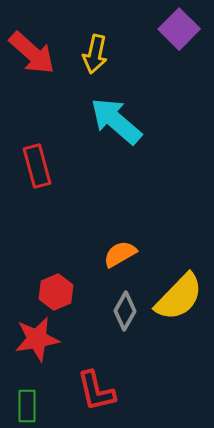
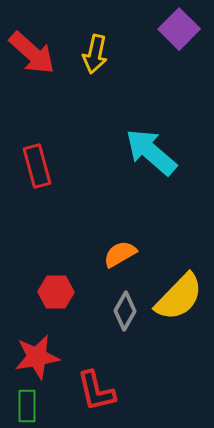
cyan arrow: moved 35 px right, 31 px down
red hexagon: rotated 24 degrees clockwise
red star: moved 18 px down
